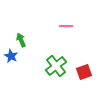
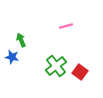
pink line: rotated 16 degrees counterclockwise
blue star: moved 1 px right, 1 px down; rotated 16 degrees counterclockwise
red square: moved 4 px left; rotated 35 degrees counterclockwise
